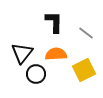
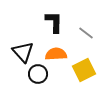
black triangle: moved 1 px right, 1 px up; rotated 20 degrees counterclockwise
black circle: moved 2 px right
